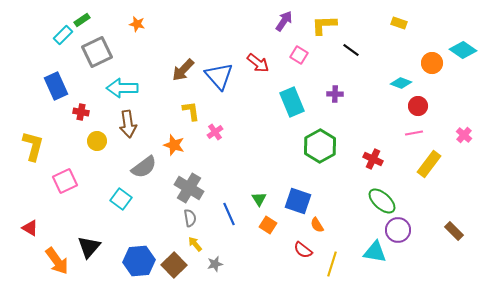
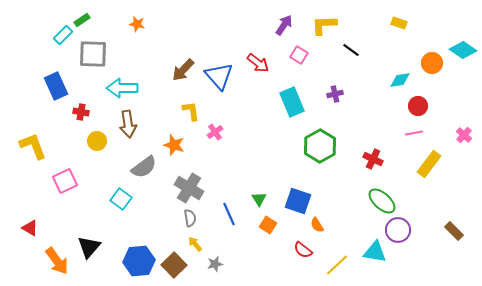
purple arrow at (284, 21): moved 4 px down
gray square at (97, 52): moved 4 px left, 2 px down; rotated 28 degrees clockwise
cyan diamond at (401, 83): moved 1 px left, 3 px up; rotated 30 degrees counterclockwise
purple cross at (335, 94): rotated 14 degrees counterclockwise
yellow L-shape at (33, 146): rotated 36 degrees counterclockwise
yellow line at (332, 264): moved 5 px right, 1 px down; rotated 30 degrees clockwise
